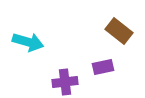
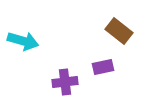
cyan arrow: moved 5 px left, 1 px up
